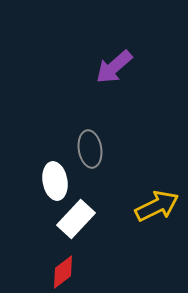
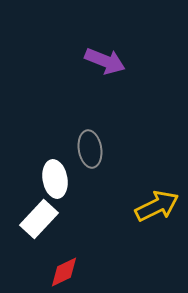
purple arrow: moved 9 px left, 6 px up; rotated 117 degrees counterclockwise
white ellipse: moved 2 px up
white rectangle: moved 37 px left
red diamond: moved 1 px right; rotated 12 degrees clockwise
